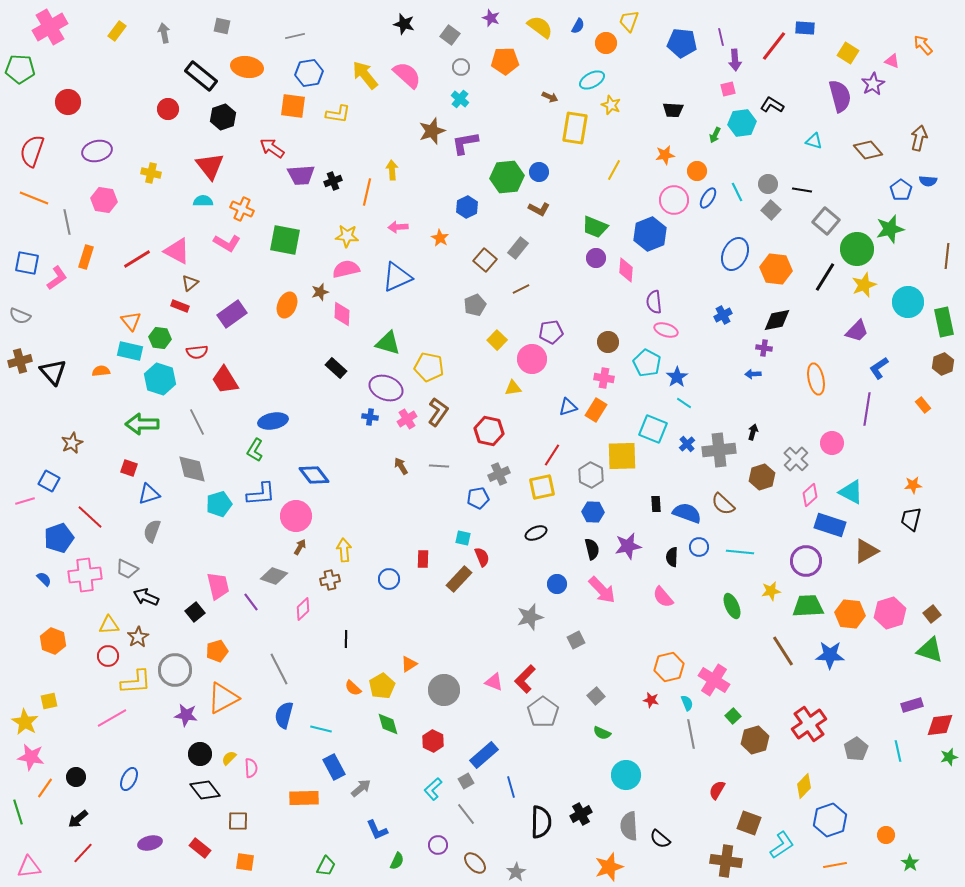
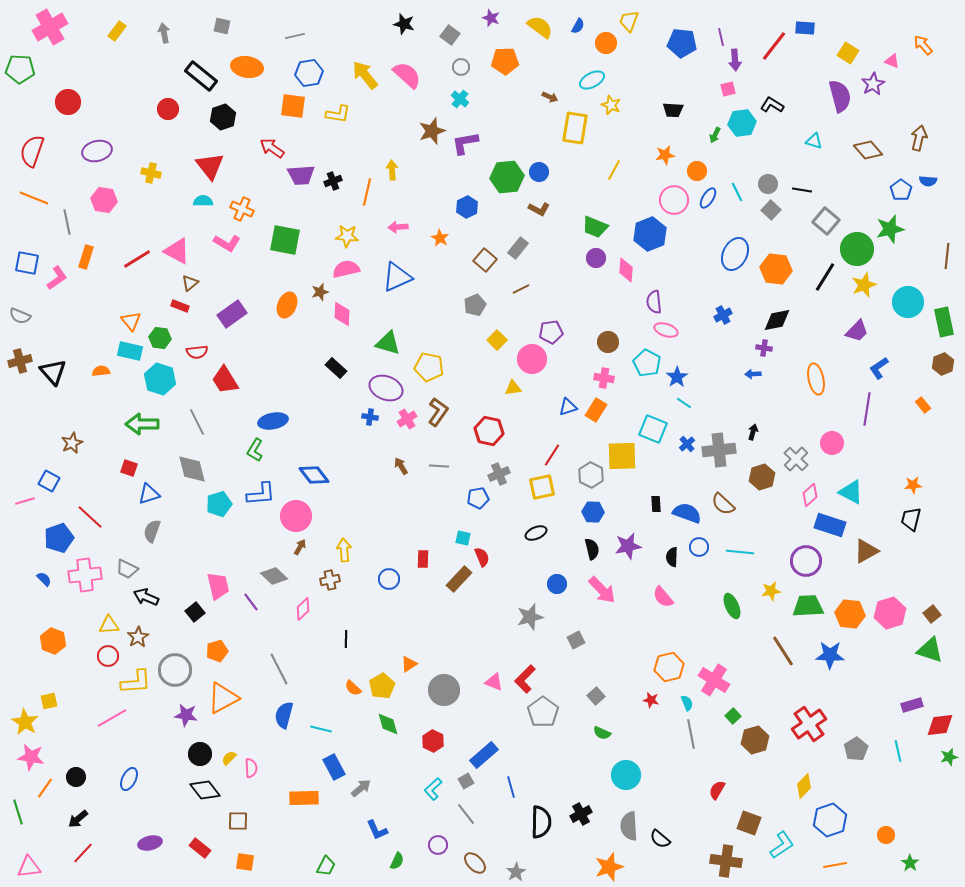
gray diamond at (274, 576): rotated 24 degrees clockwise
